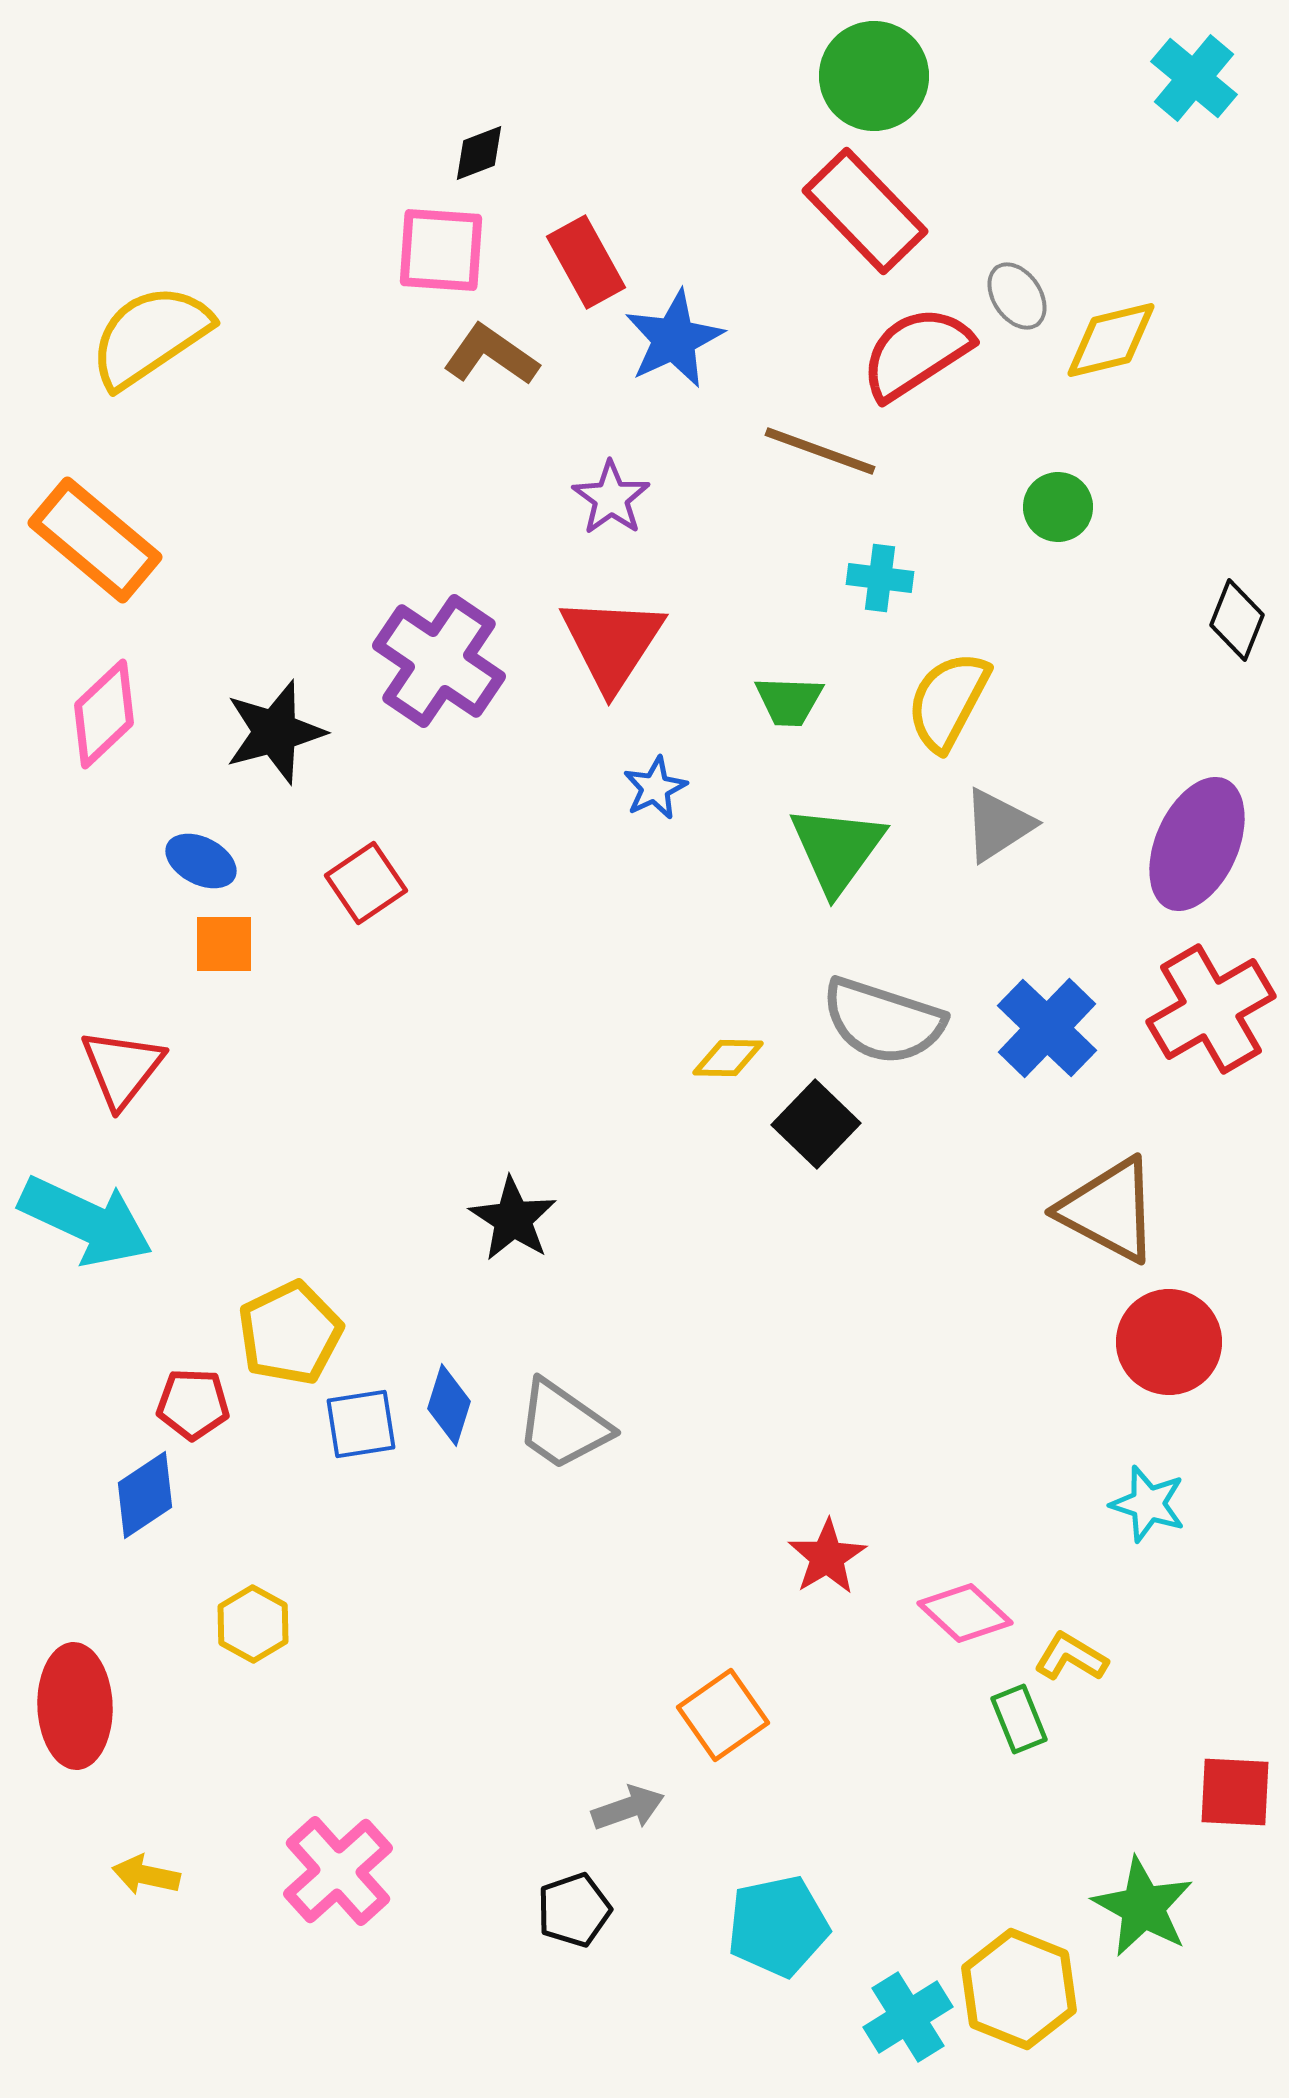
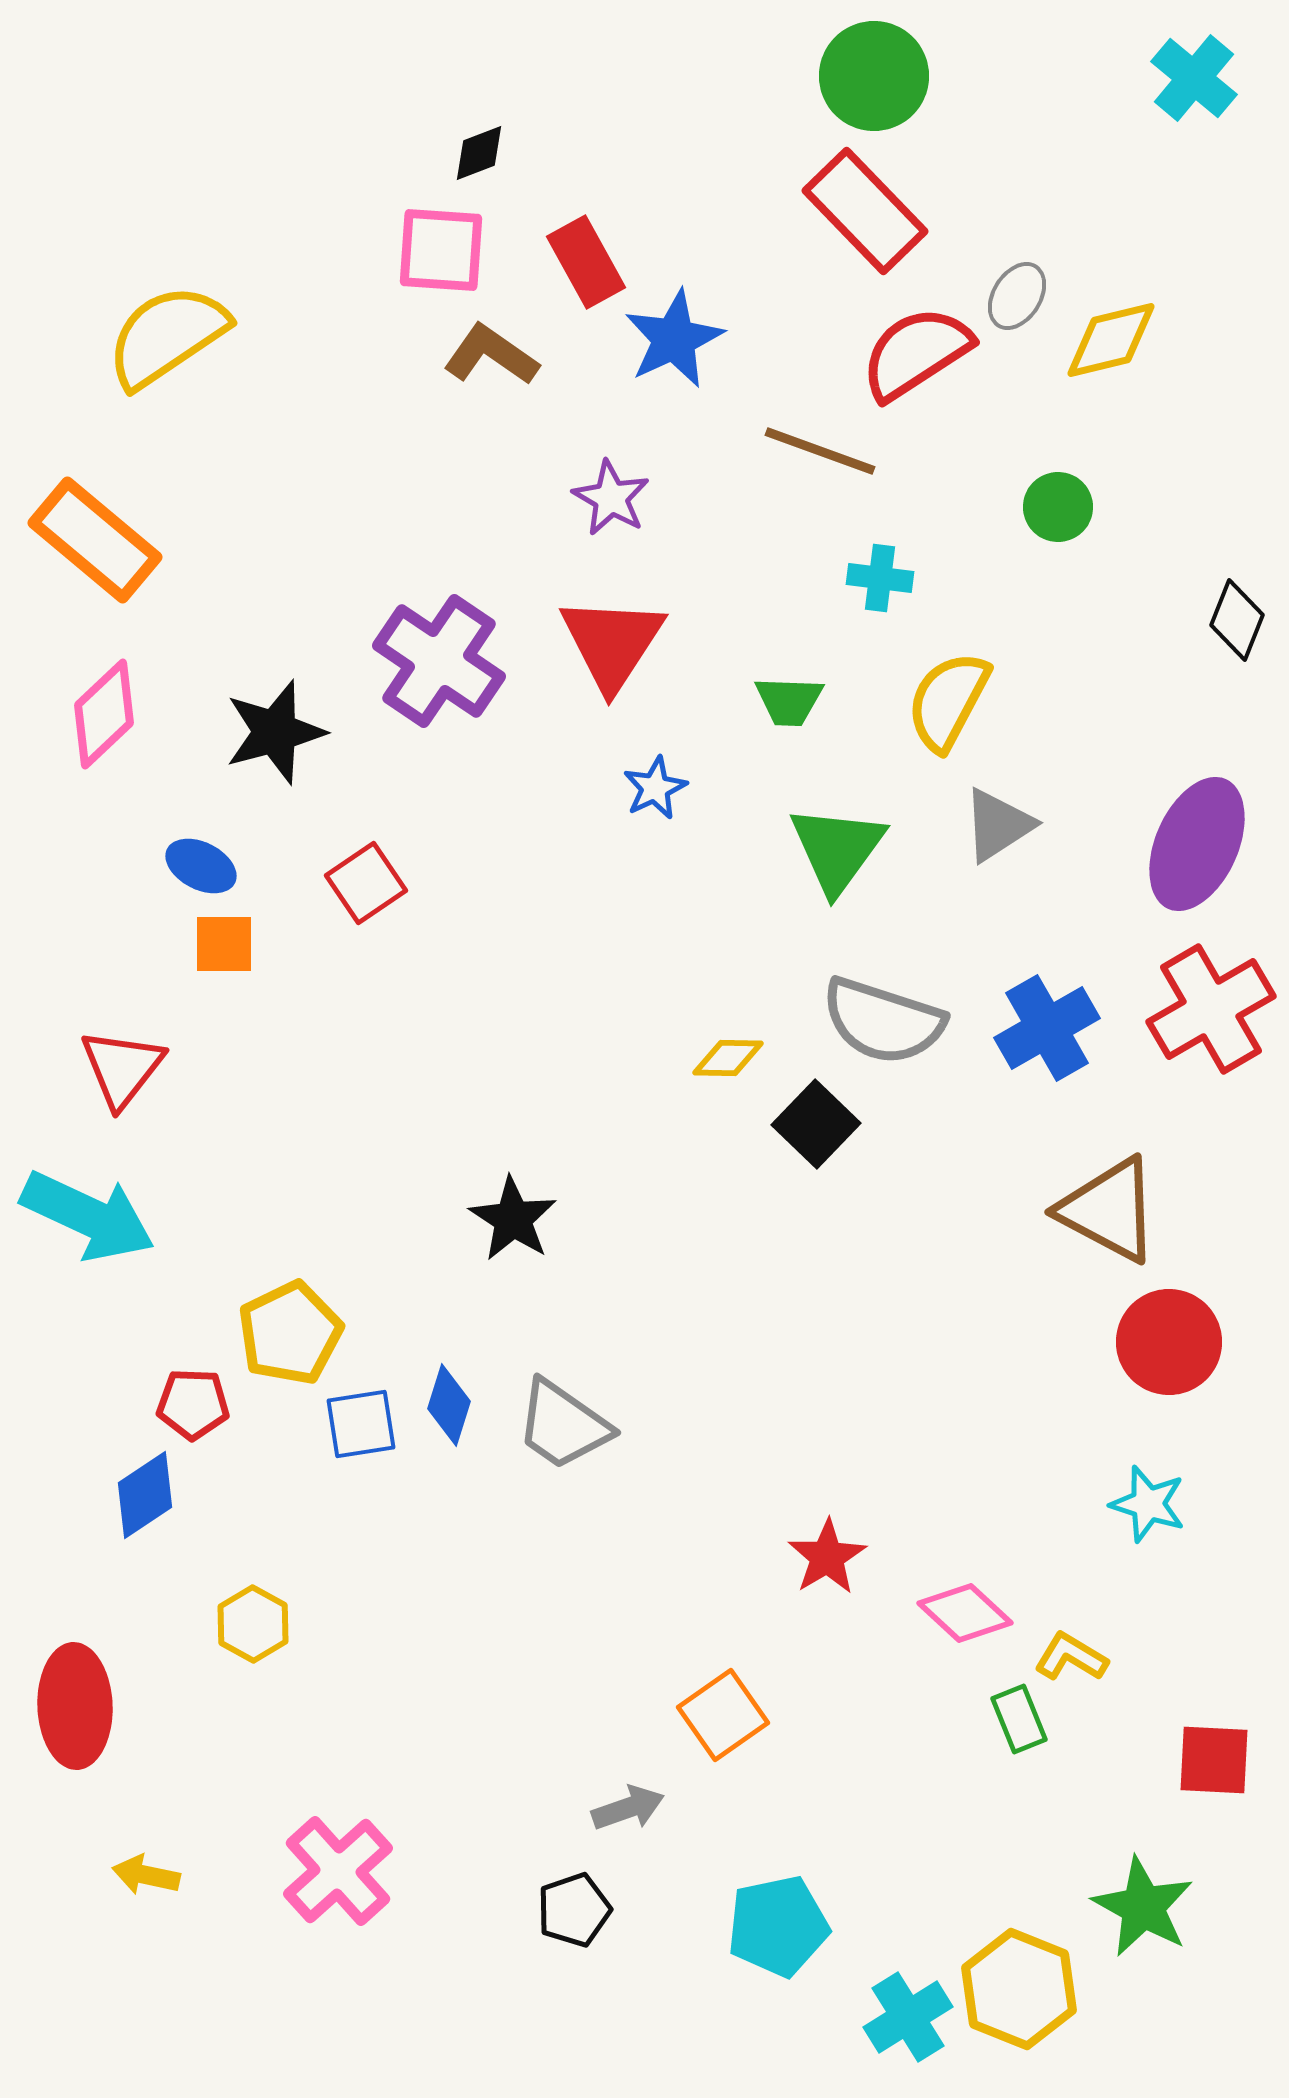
gray ellipse at (1017, 296): rotated 66 degrees clockwise
yellow semicircle at (150, 336): moved 17 px right
purple star at (611, 498): rotated 6 degrees counterclockwise
blue ellipse at (201, 861): moved 5 px down
blue cross at (1047, 1028): rotated 16 degrees clockwise
cyan arrow at (86, 1221): moved 2 px right, 5 px up
red square at (1235, 1792): moved 21 px left, 32 px up
